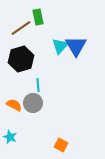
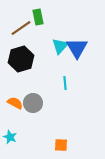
blue triangle: moved 1 px right, 2 px down
cyan line: moved 27 px right, 2 px up
orange semicircle: moved 1 px right, 2 px up
orange square: rotated 24 degrees counterclockwise
